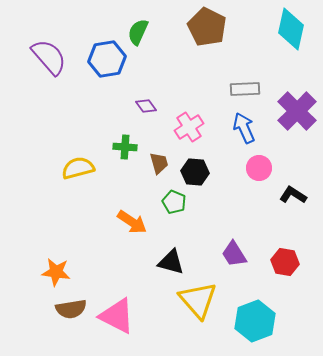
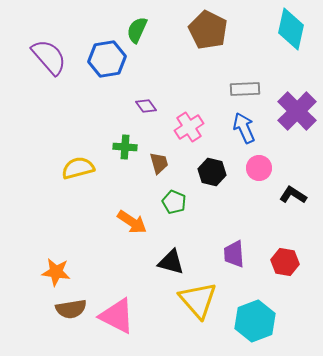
brown pentagon: moved 1 px right, 3 px down
green semicircle: moved 1 px left, 2 px up
black hexagon: moved 17 px right; rotated 8 degrees clockwise
purple trapezoid: rotated 28 degrees clockwise
